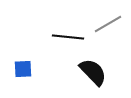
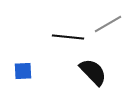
blue square: moved 2 px down
